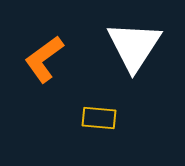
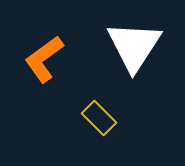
yellow rectangle: rotated 40 degrees clockwise
